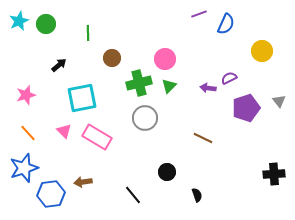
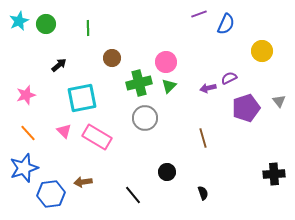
green line: moved 5 px up
pink circle: moved 1 px right, 3 px down
purple arrow: rotated 21 degrees counterclockwise
brown line: rotated 48 degrees clockwise
black semicircle: moved 6 px right, 2 px up
